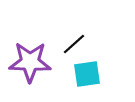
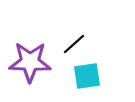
cyan square: moved 2 px down
